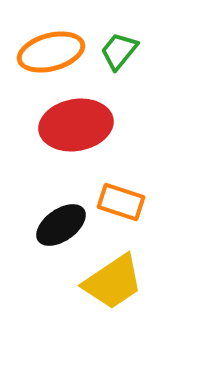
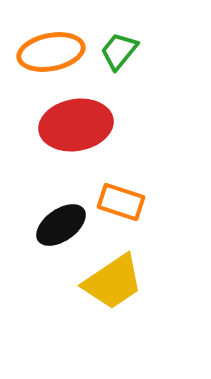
orange ellipse: rotated 4 degrees clockwise
